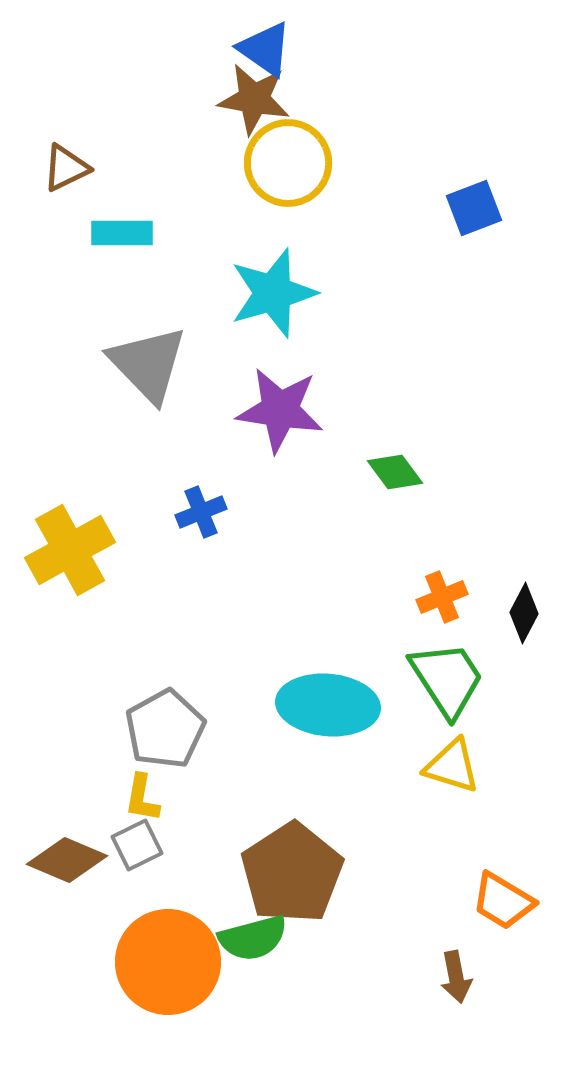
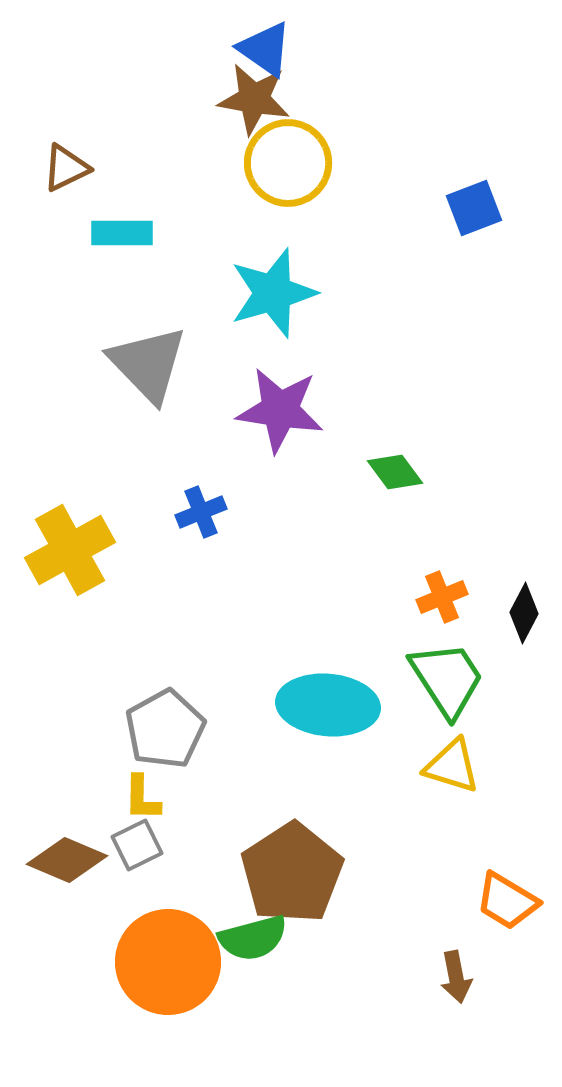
yellow L-shape: rotated 9 degrees counterclockwise
orange trapezoid: moved 4 px right
